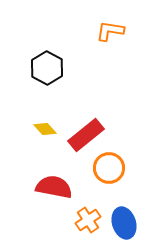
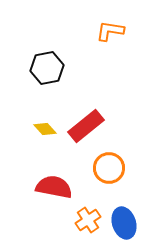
black hexagon: rotated 20 degrees clockwise
red rectangle: moved 9 px up
